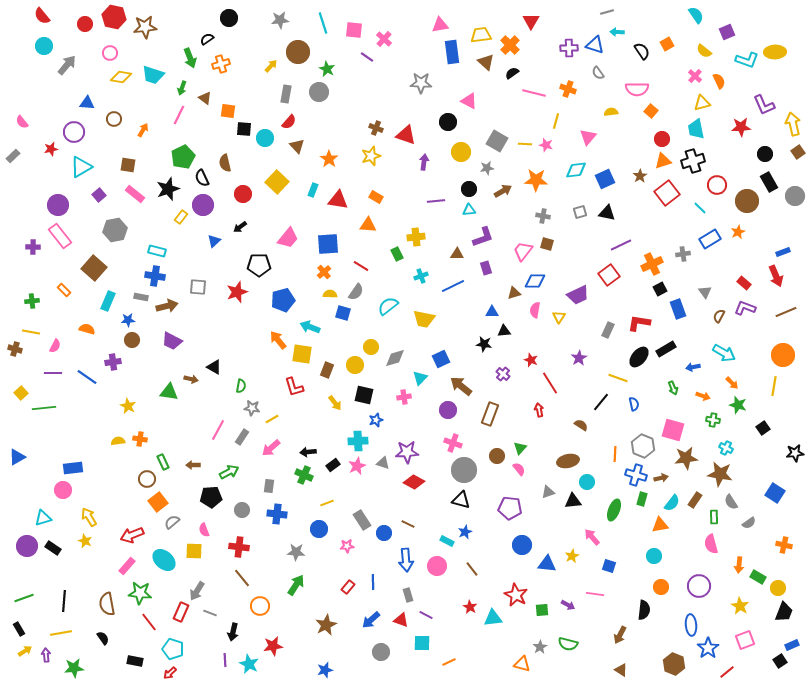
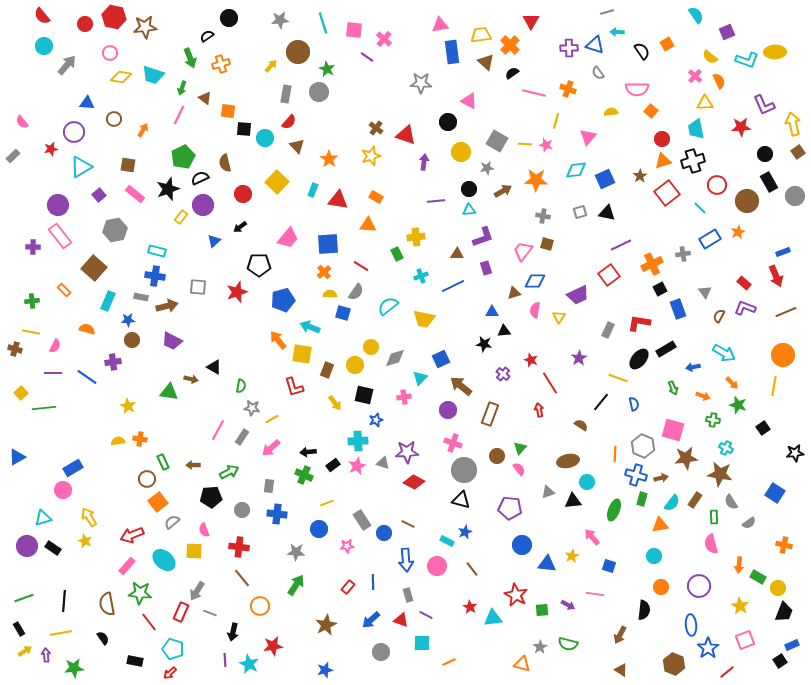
black semicircle at (207, 39): moved 3 px up
yellow semicircle at (704, 51): moved 6 px right, 6 px down
yellow triangle at (702, 103): moved 3 px right; rotated 12 degrees clockwise
brown cross at (376, 128): rotated 16 degrees clockwise
black semicircle at (202, 178): moved 2 px left; rotated 90 degrees clockwise
black ellipse at (639, 357): moved 2 px down
blue rectangle at (73, 468): rotated 24 degrees counterclockwise
